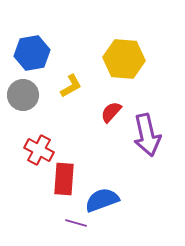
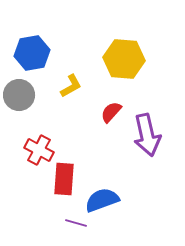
gray circle: moved 4 px left
